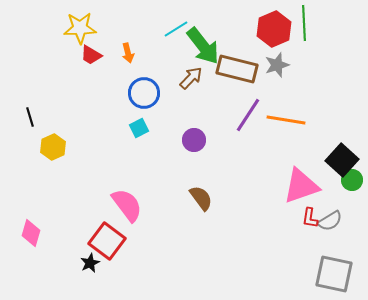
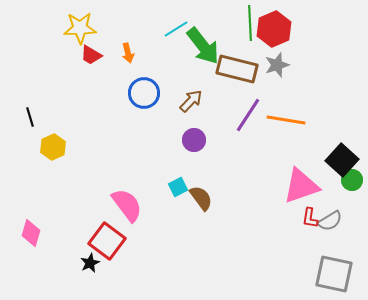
green line: moved 54 px left
brown arrow: moved 23 px down
cyan square: moved 39 px right, 59 px down
